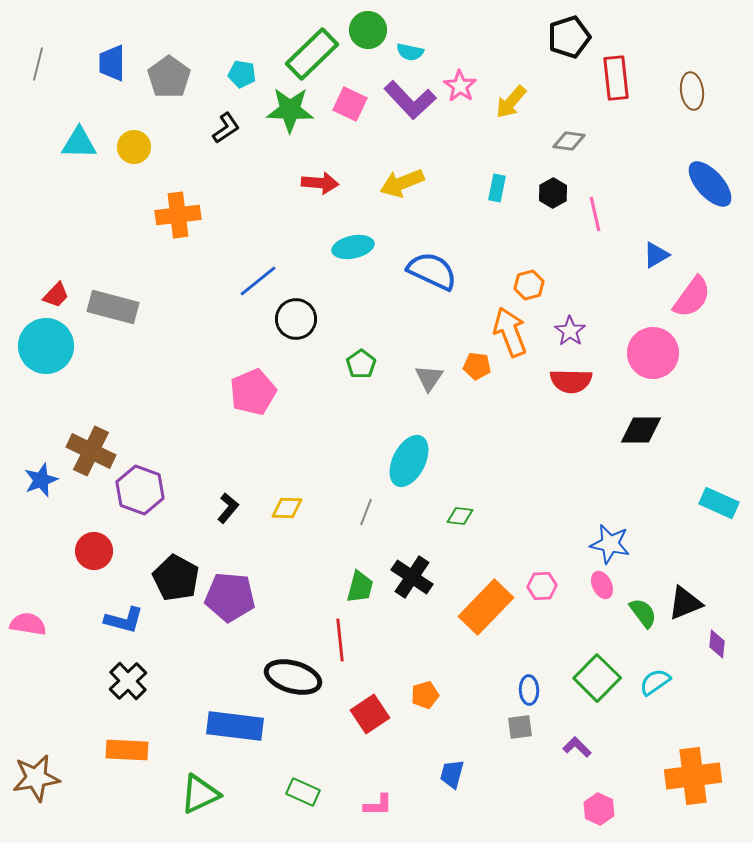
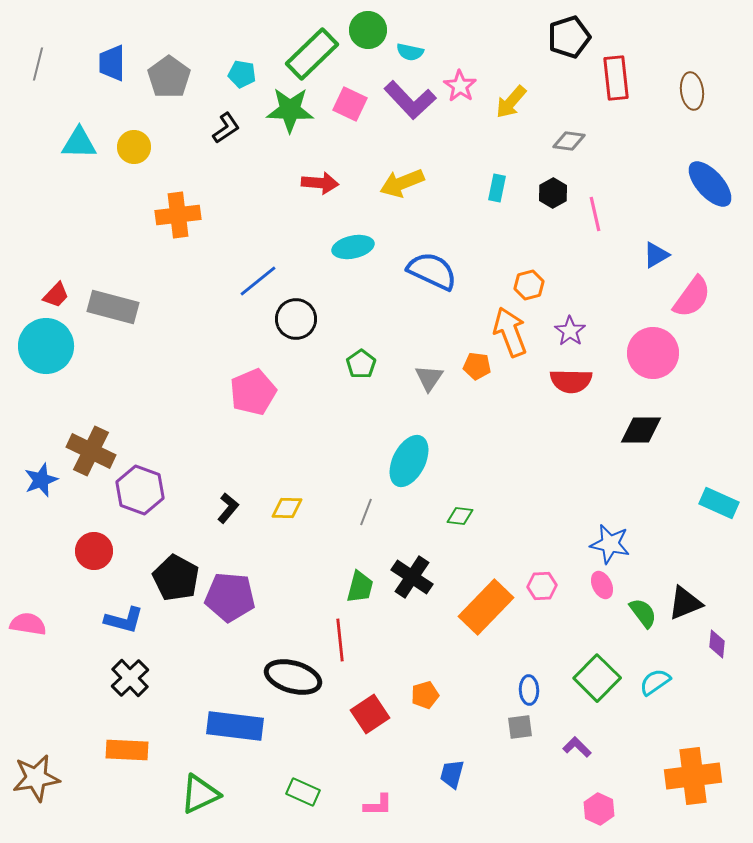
black cross at (128, 681): moved 2 px right, 3 px up
